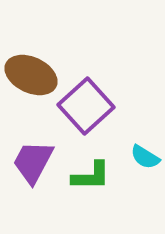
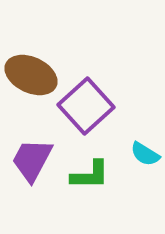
cyan semicircle: moved 3 px up
purple trapezoid: moved 1 px left, 2 px up
green L-shape: moved 1 px left, 1 px up
